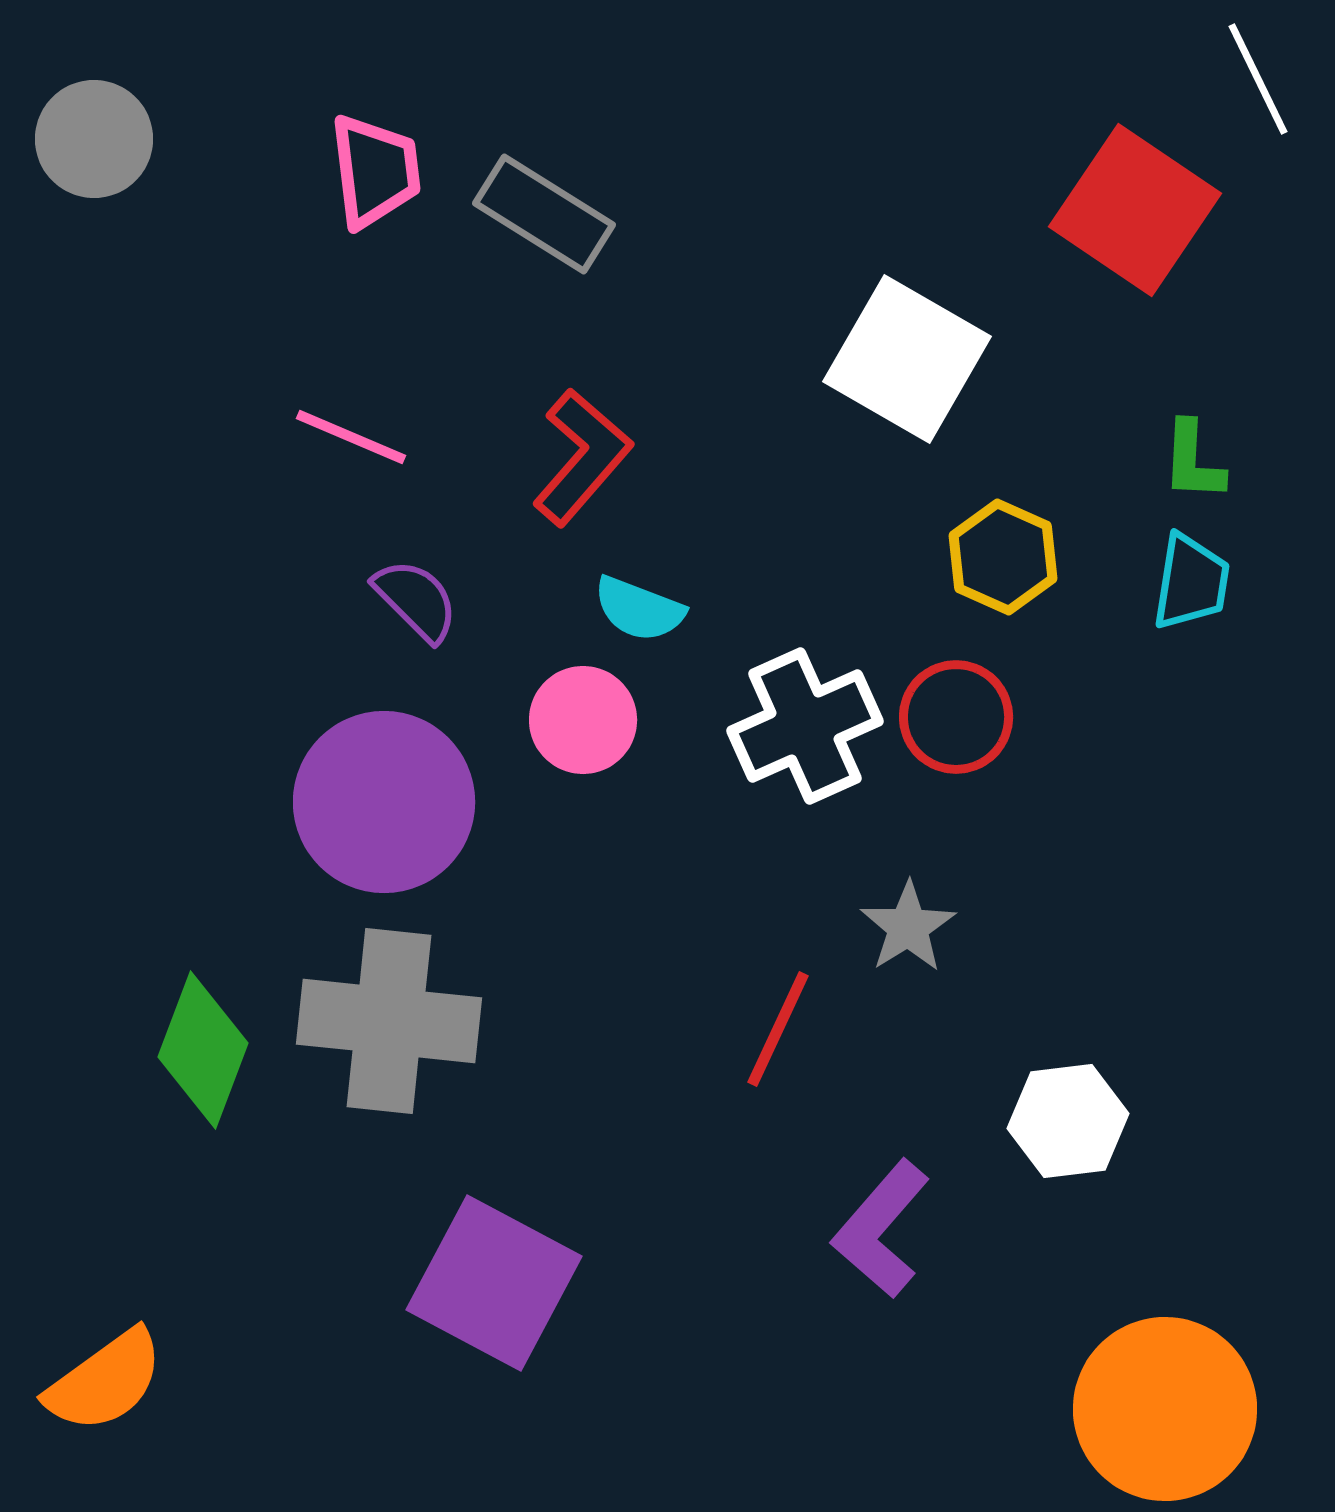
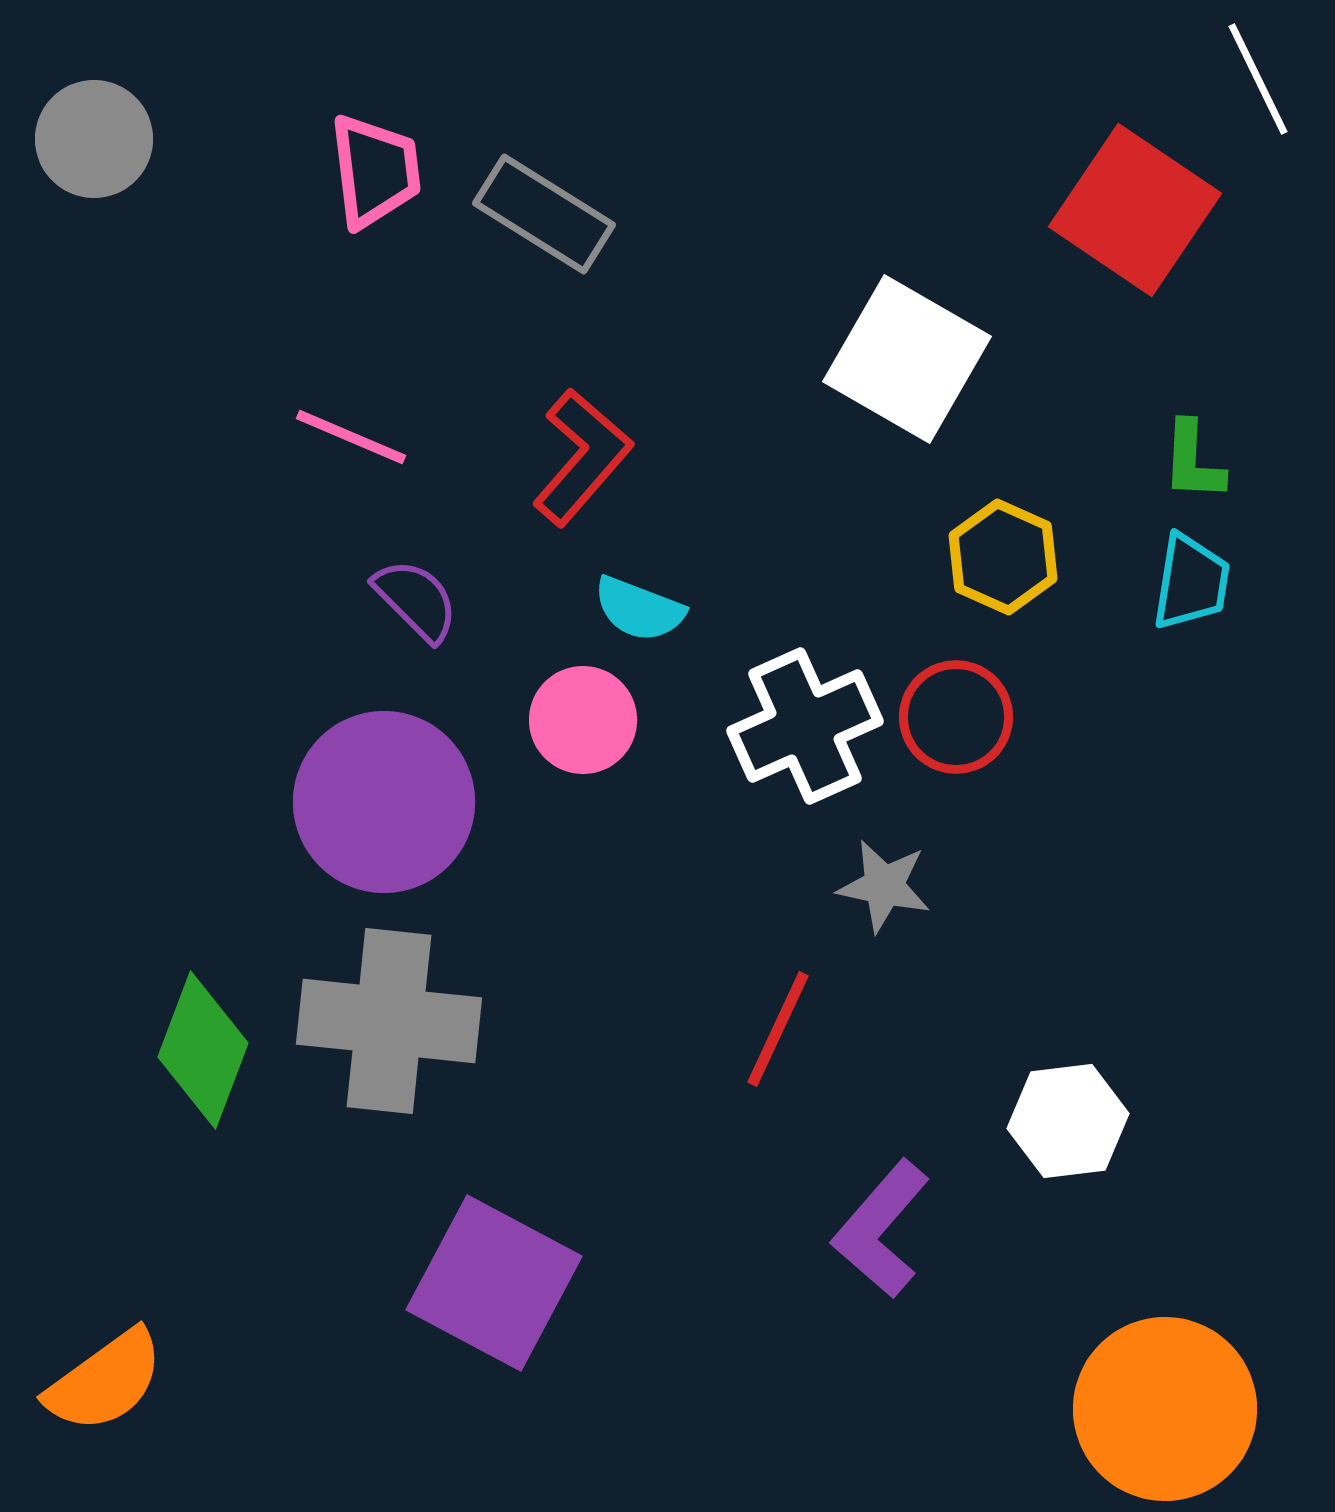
gray star: moved 24 px left, 41 px up; rotated 28 degrees counterclockwise
